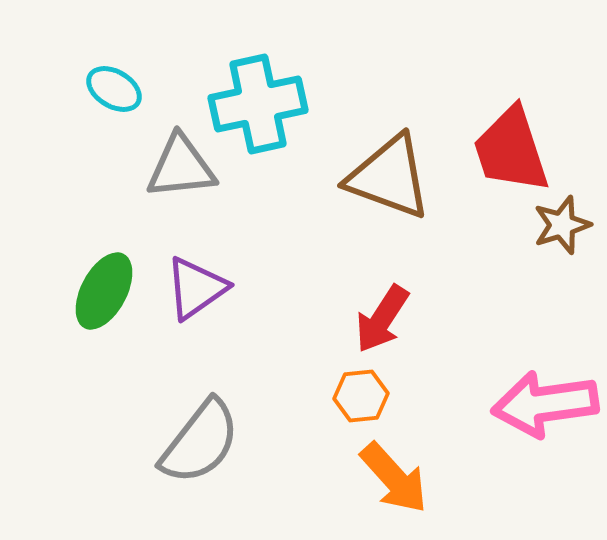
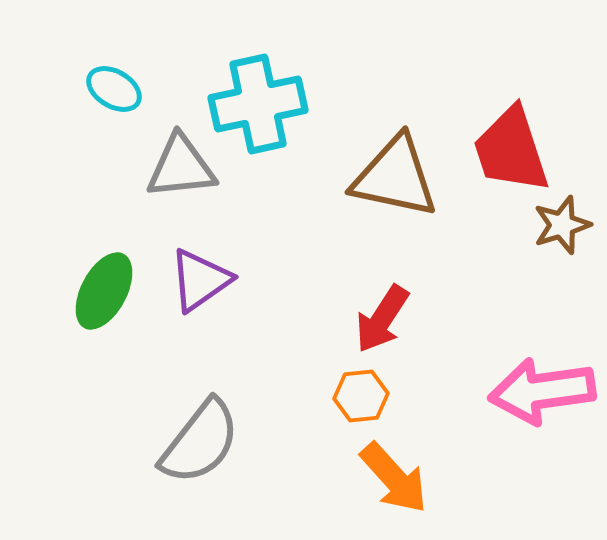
brown triangle: moved 6 px right; rotated 8 degrees counterclockwise
purple triangle: moved 4 px right, 8 px up
pink arrow: moved 3 px left, 13 px up
